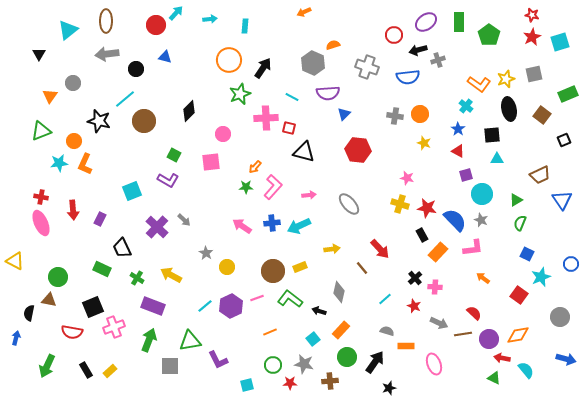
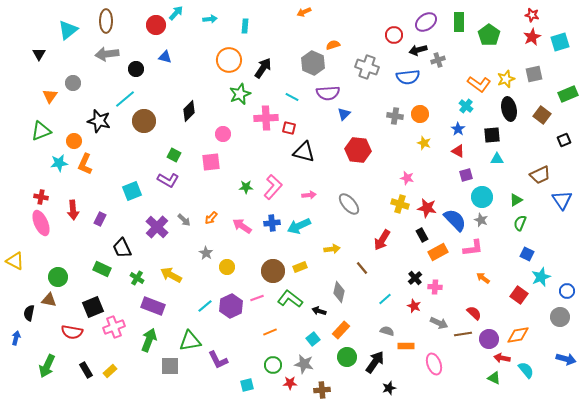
orange arrow at (255, 167): moved 44 px left, 51 px down
cyan circle at (482, 194): moved 3 px down
red arrow at (380, 249): moved 2 px right, 9 px up; rotated 75 degrees clockwise
orange rectangle at (438, 252): rotated 18 degrees clockwise
blue circle at (571, 264): moved 4 px left, 27 px down
brown cross at (330, 381): moved 8 px left, 9 px down
